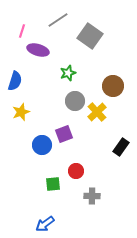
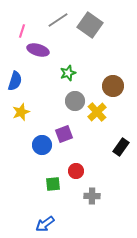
gray square: moved 11 px up
